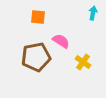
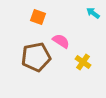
cyan arrow: rotated 64 degrees counterclockwise
orange square: rotated 14 degrees clockwise
